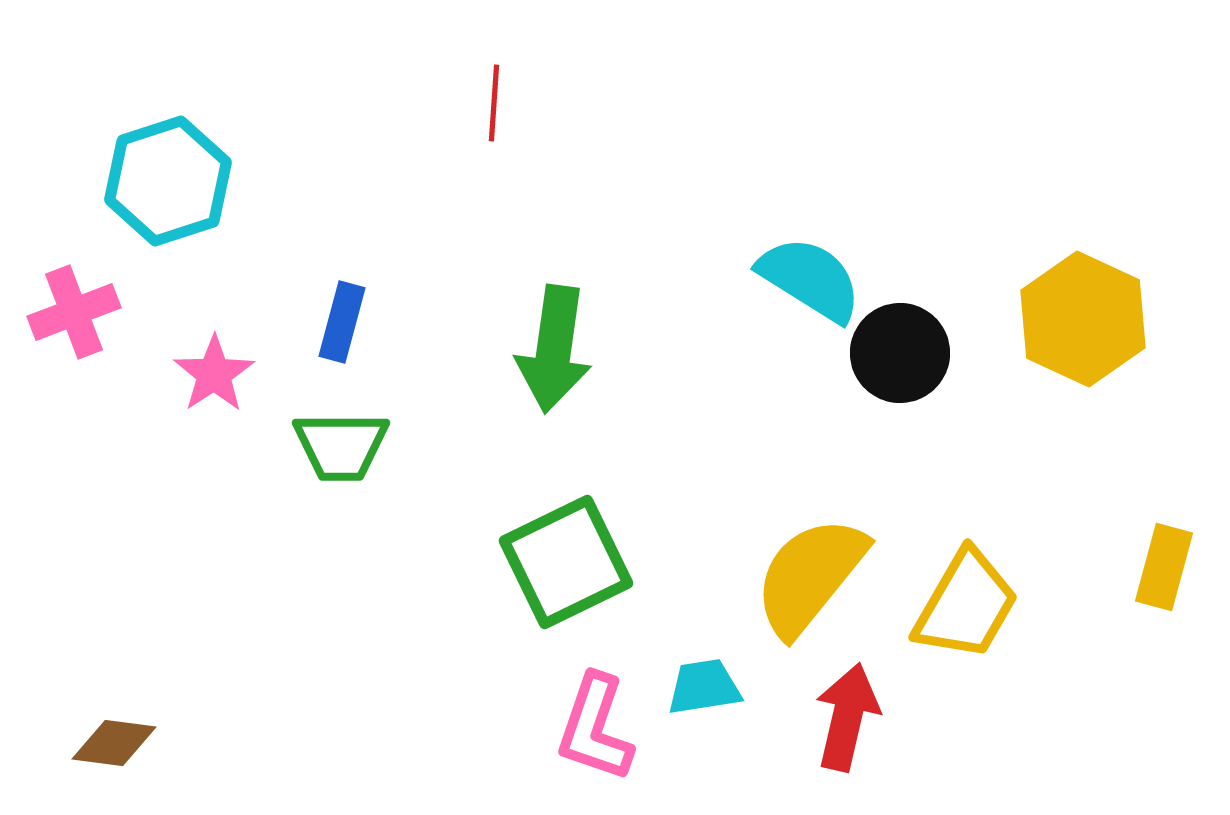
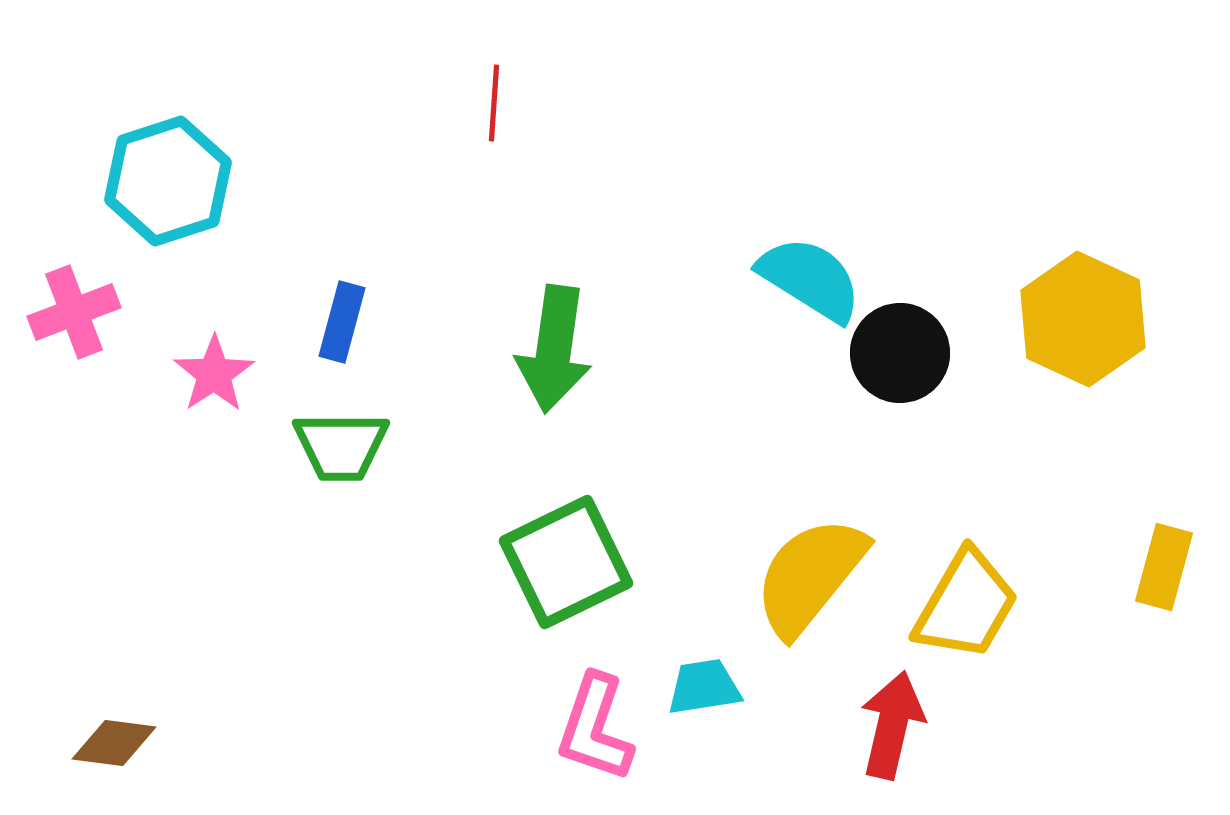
red arrow: moved 45 px right, 8 px down
